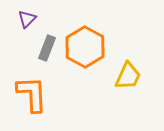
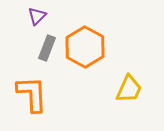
purple triangle: moved 10 px right, 3 px up
yellow trapezoid: moved 1 px right, 13 px down
